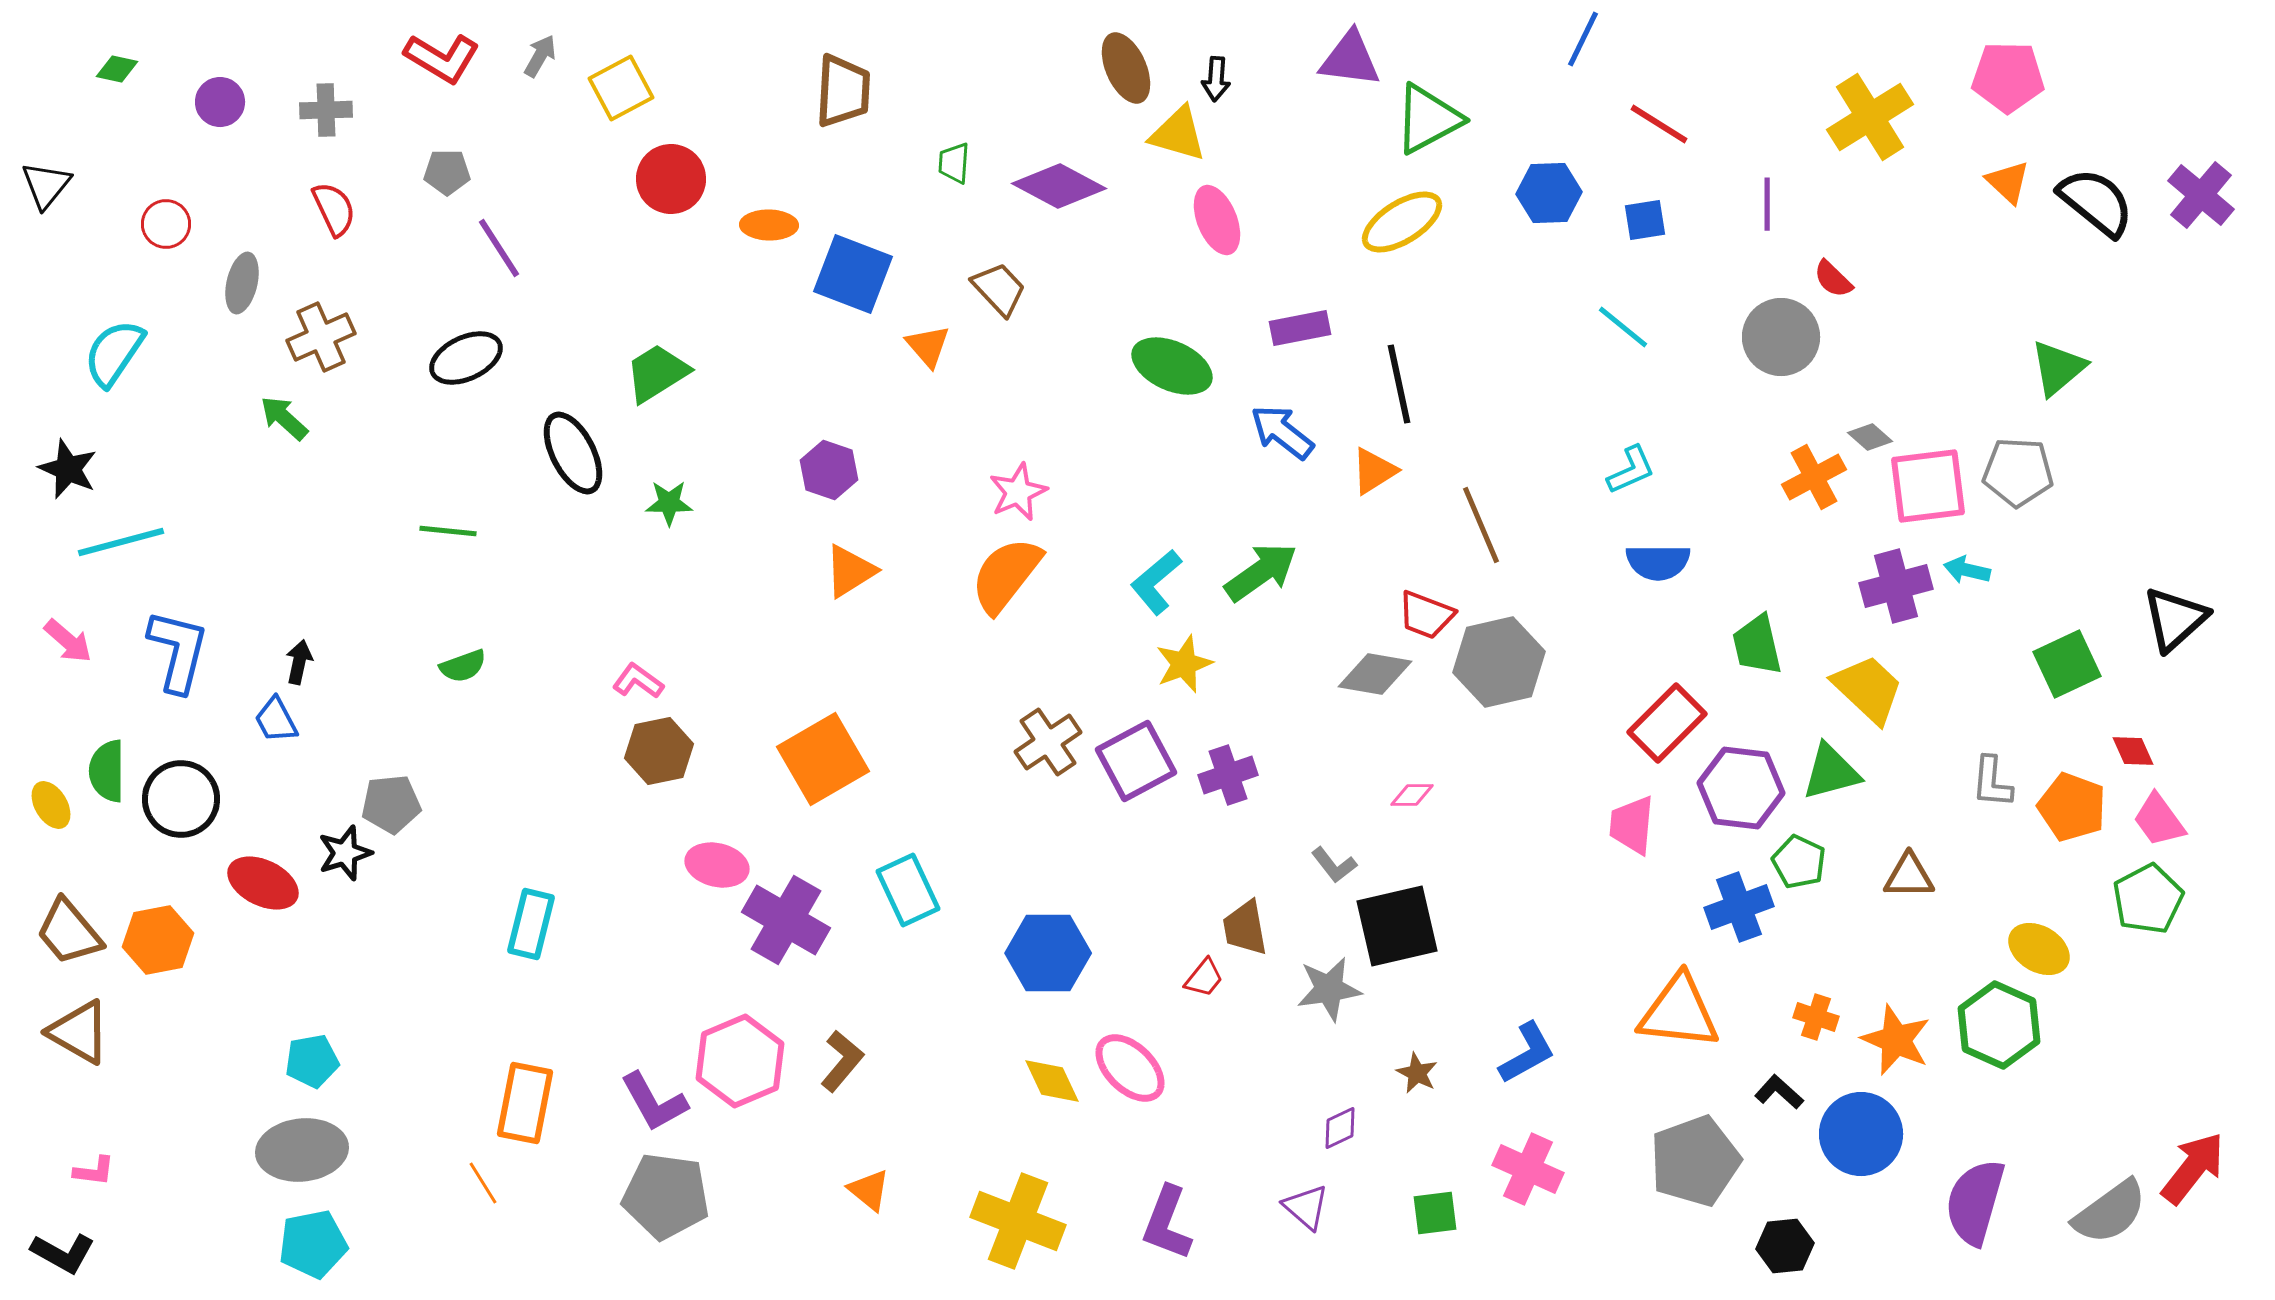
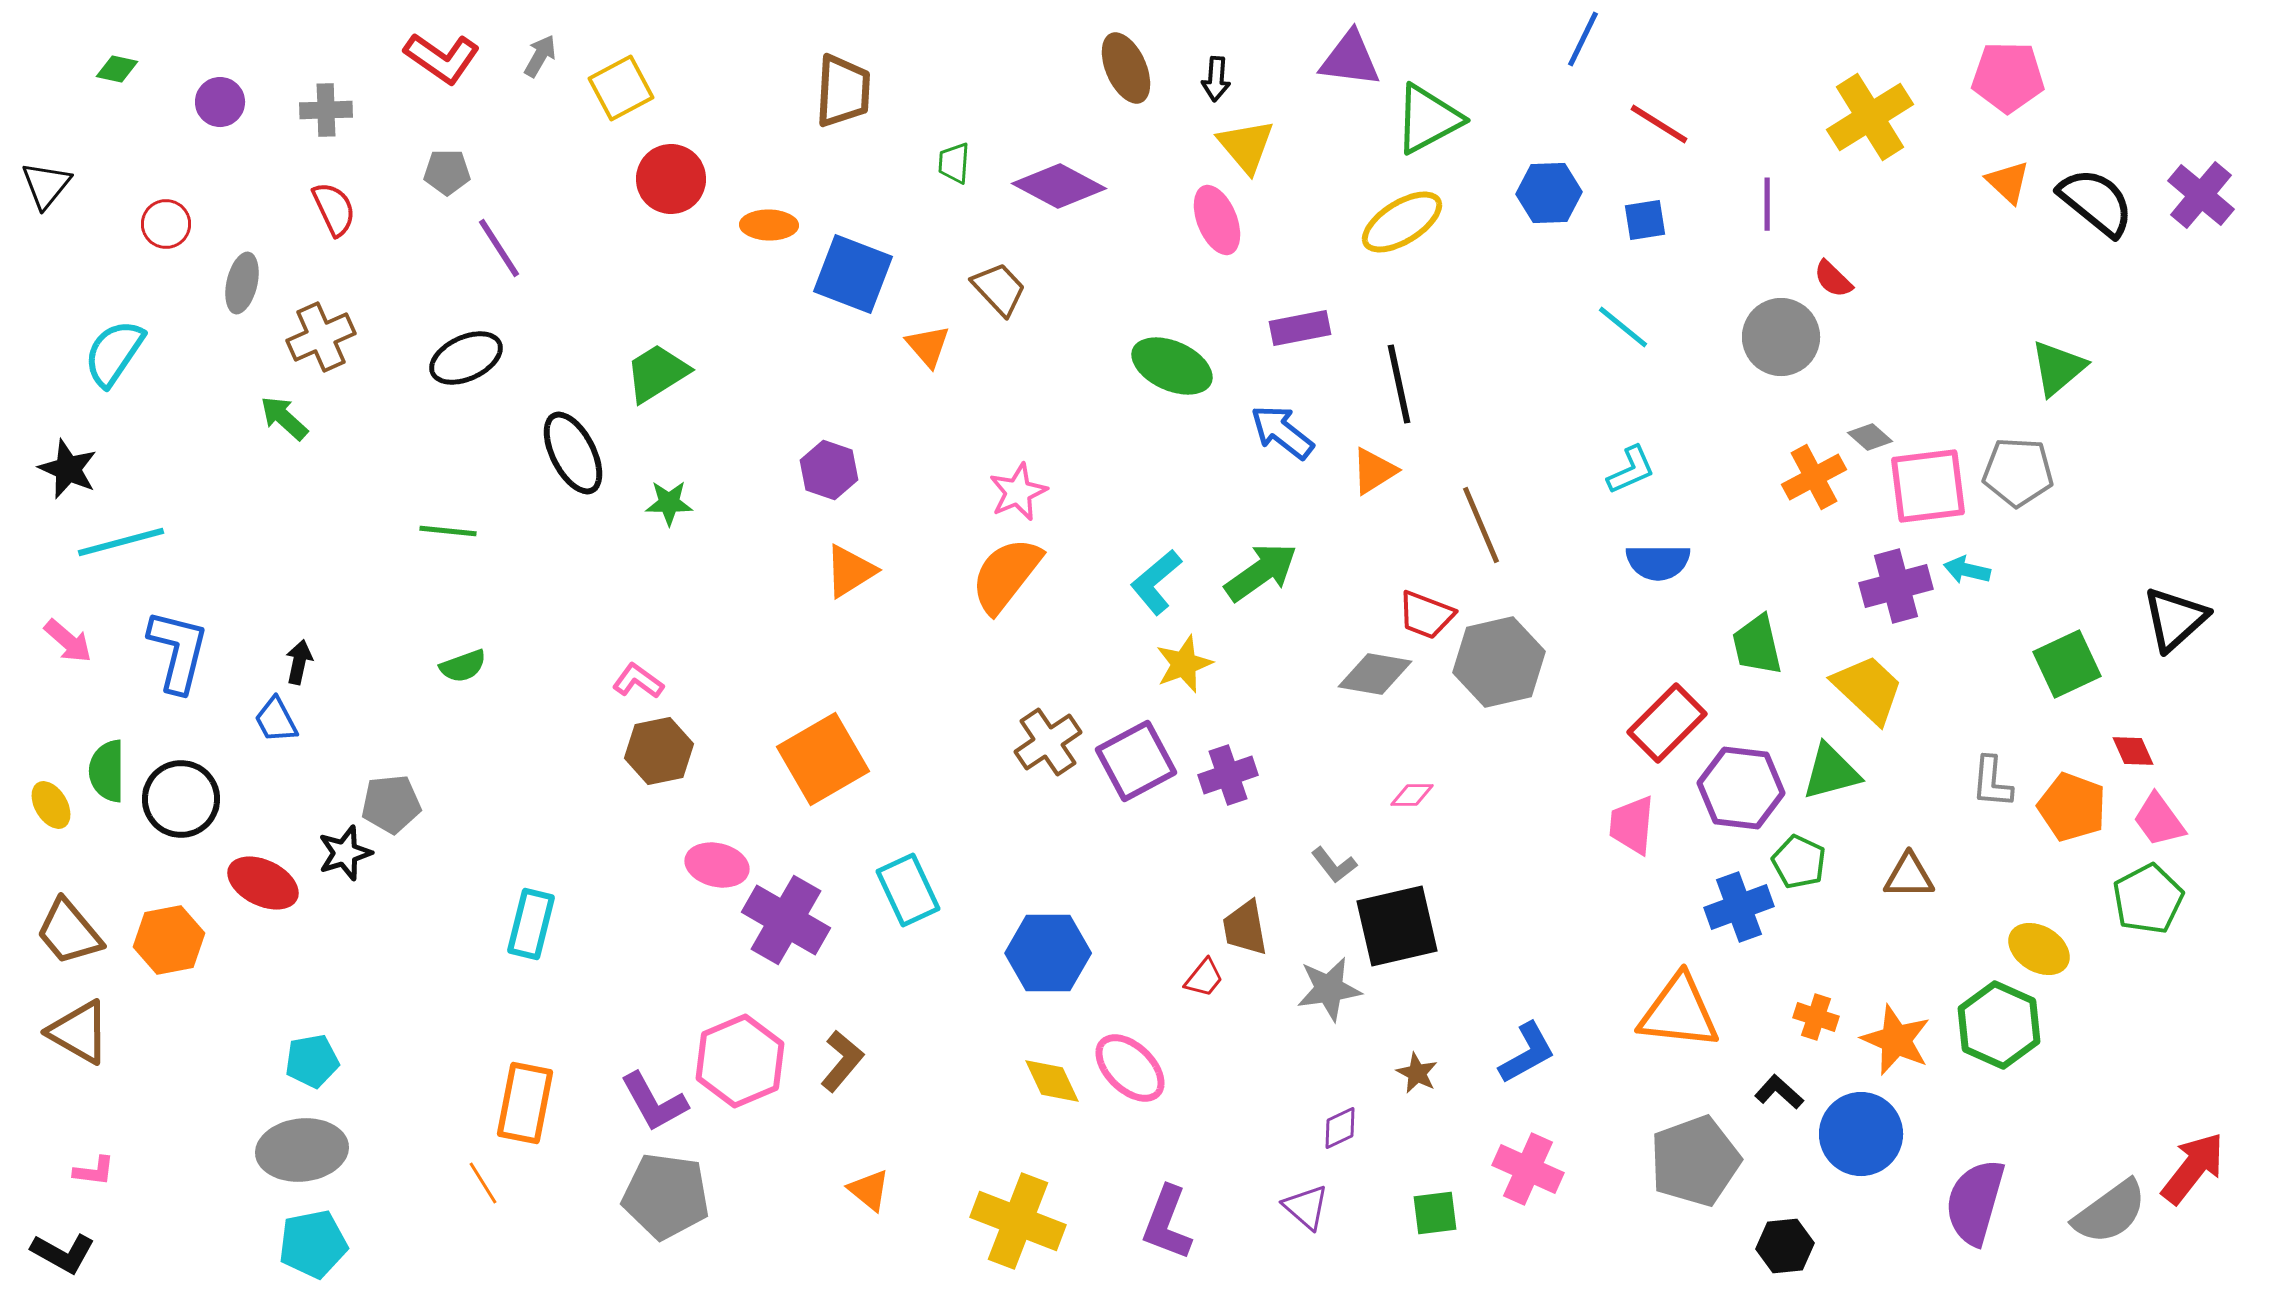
red L-shape at (442, 58): rotated 4 degrees clockwise
yellow triangle at (1178, 134): moved 68 px right, 12 px down; rotated 34 degrees clockwise
orange hexagon at (158, 940): moved 11 px right
